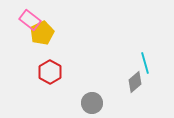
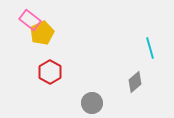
cyan line: moved 5 px right, 15 px up
